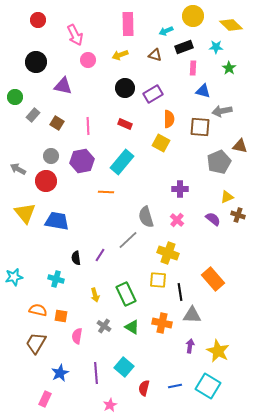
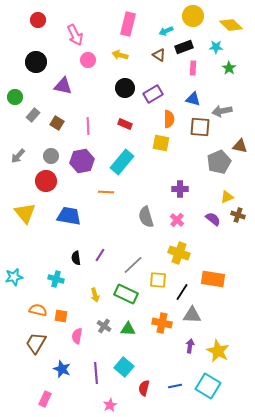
pink rectangle at (128, 24): rotated 15 degrees clockwise
yellow arrow at (120, 55): rotated 35 degrees clockwise
brown triangle at (155, 55): moved 4 px right; rotated 16 degrees clockwise
blue triangle at (203, 91): moved 10 px left, 8 px down
yellow square at (161, 143): rotated 18 degrees counterclockwise
gray arrow at (18, 169): moved 13 px up; rotated 77 degrees counterclockwise
blue trapezoid at (57, 221): moved 12 px right, 5 px up
gray line at (128, 240): moved 5 px right, 25 px down
yellow cross at (168, 253): moved 11 px right
orange rectangle at (213, 279): rotated 40 degrees counterclockwise
black line at (180, 292): moved 2 px right; rotated 42 degrees clockwise
green rectangle at (126, 294): rotated 40 degrees counterclockwise
green triangle at (132, 327): moved 4 px left, 2 px down; rotated 28 degrees counterclockwise
blue star at (60, 373): moved 2 px right, 4 px up; rotated 24 degrees counterclockwise
